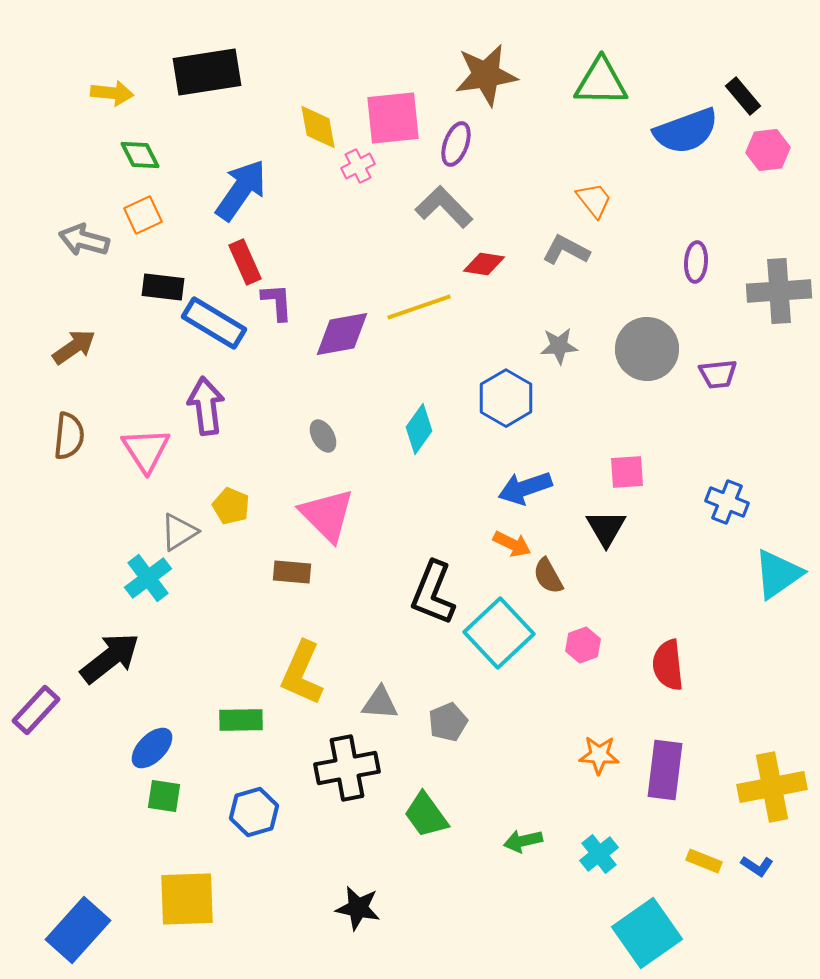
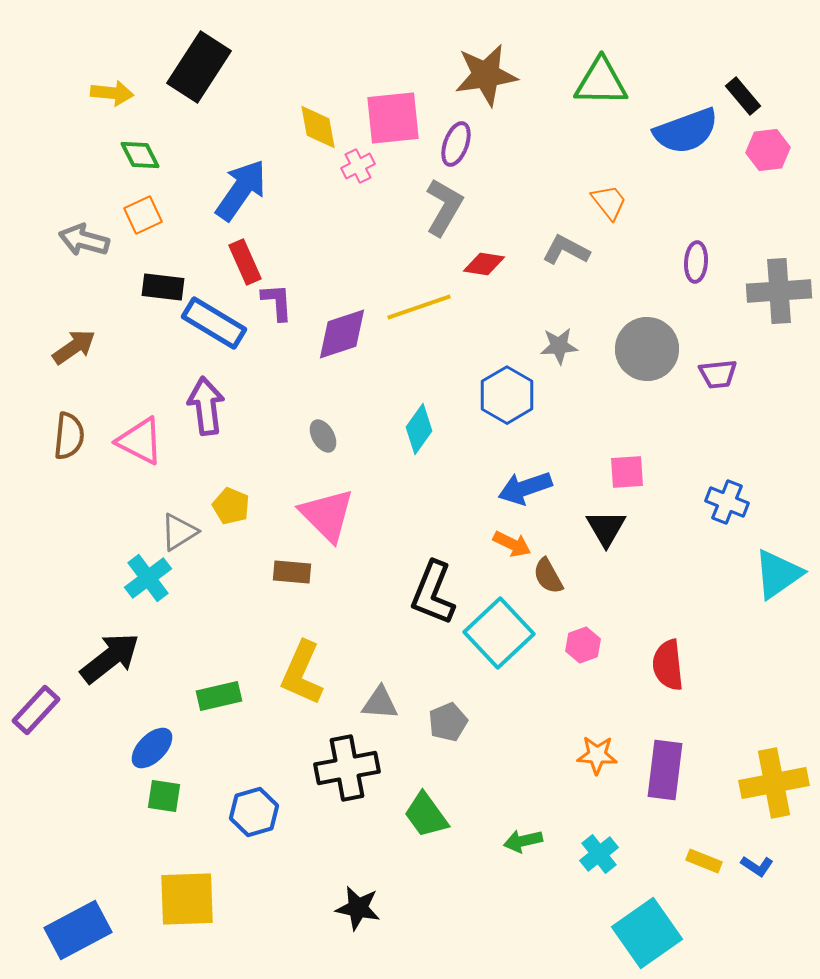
black rectangle at (207, 72): moved 8 px left, 5 px up; rotated 48 degrees counterclockwise
orange trapezoid at (594, 200): moved 15 px right, 2 px down
gray L-shape at (444, 207): rotated 74 degrees clockwise
purple diamond at (342, 334): rotated 8 degrees counterclockwise
blue hexagon at (506, 398): moved 1 px right, 3 px up
pink triangle at (146, 450): moved 6 px left, 9 px up; rotated 30 degrees counterclockwise
green rectangle at (241, 720): moved 22 px left, 24 px up; rotated 12 degrees counterclockwise
orange star at (599, 755): moved 2 px left
yellow cross at (772, 787): moved 2 px right, 4 px up
blue rectangle at (78, 930): rotated 20 degrees clockwise
